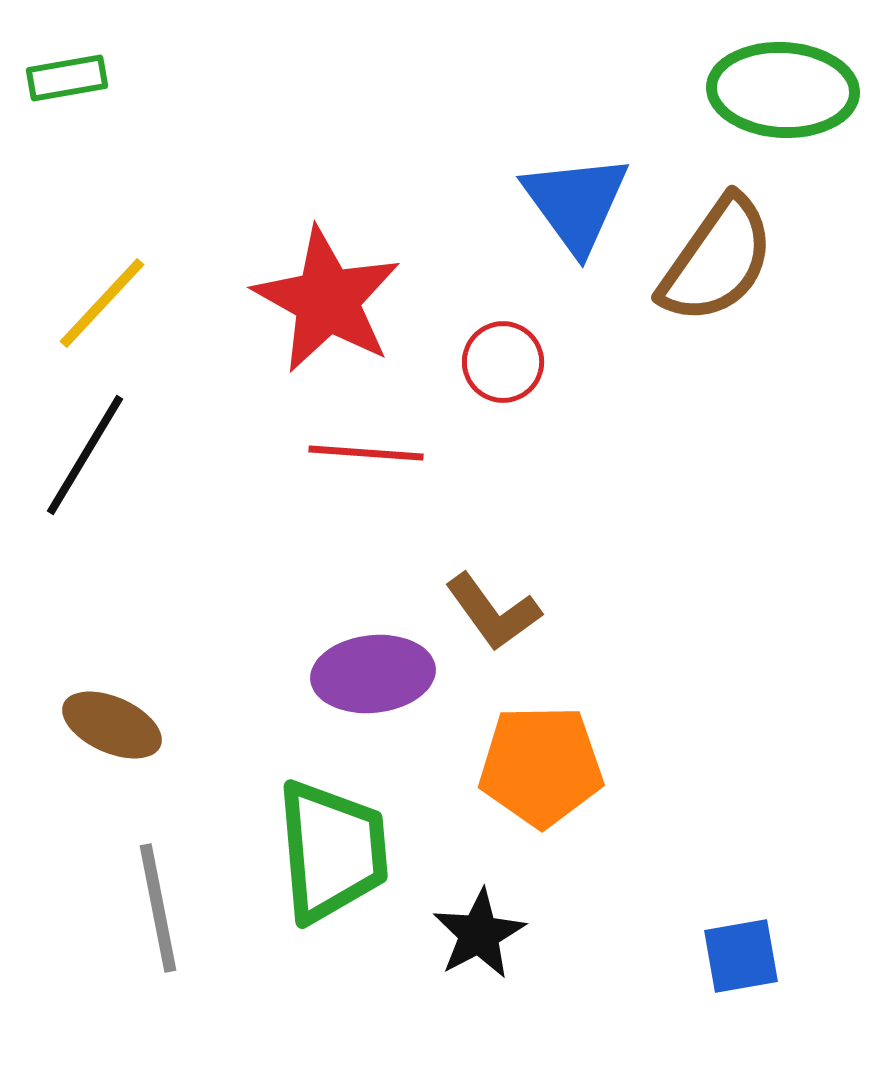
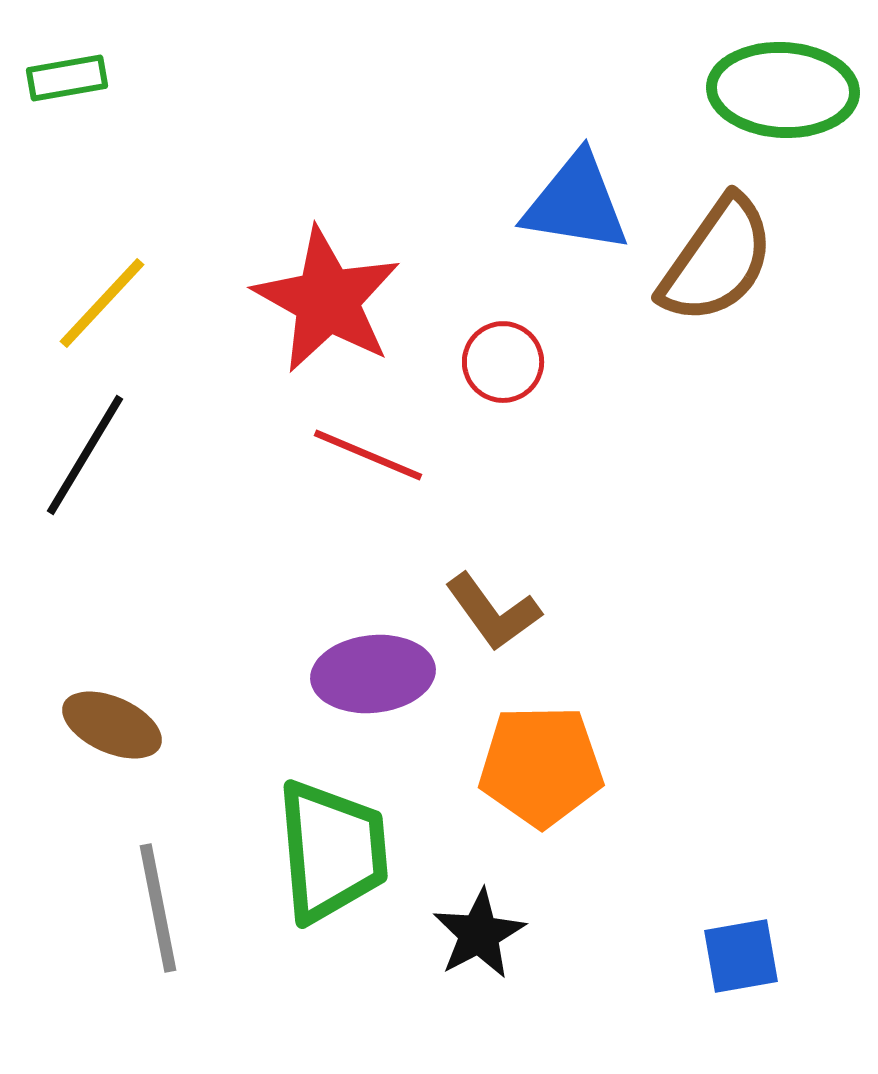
blue triangle: rotated 45 degrees counterclockwise
red line: moved 2 px right, 2 px down; rotated 19 degrees clockwise
